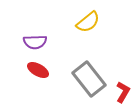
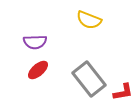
yellow semicircle: moved 1 px right, 2 px up; rotated 60 degrees clockwise
red ellipse: rotated 70 degrees counterclockwise
red L-shape: rotated 50 degrees clockwise
